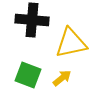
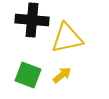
yellow triangle: moved 4 px left, 5 px up
yellow arrow: moved 3 px up
